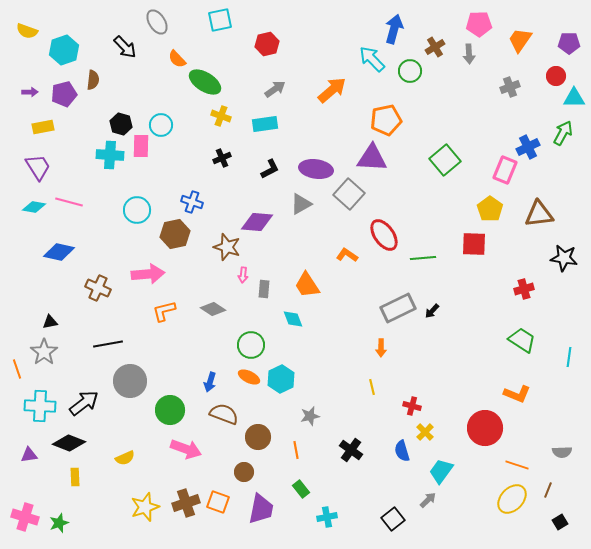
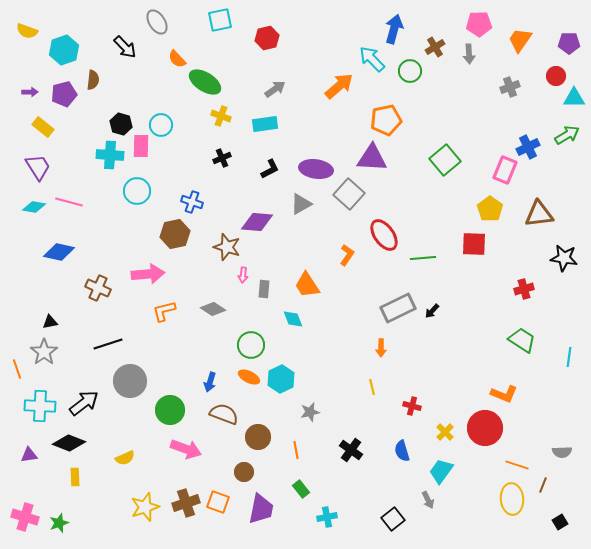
red hexagon at (267, 44): moved 6 px up
orange arrow at (332, 90): moved 7 px right, 4 px up
yellow rectangle at (43, 127): rotated 50 degrees clockwise
green arrow at (563, 133): moved 4 px right, 2 px down; rotated 30 degrees clockwise
cyan circle at (137, 210): moved 19 px up
orange L-shape at (347, 255): rotated 90 degrees clockwise
black line at (108, 344): rotated 8 degrees counterclockwise
orange L-shape at (517, 394): moved 13 px left
gray star at (310, 416): moved 4 px up
yellow cross at (425, 432): moved 20 px right
brown line at (548, 490): moved 5 px left, 5 px up
yellow ellipse at (512, 499): rotated 48 degrees counterclockwise
gray arrow at (428, 500): rotated 108 degrees clockwise
